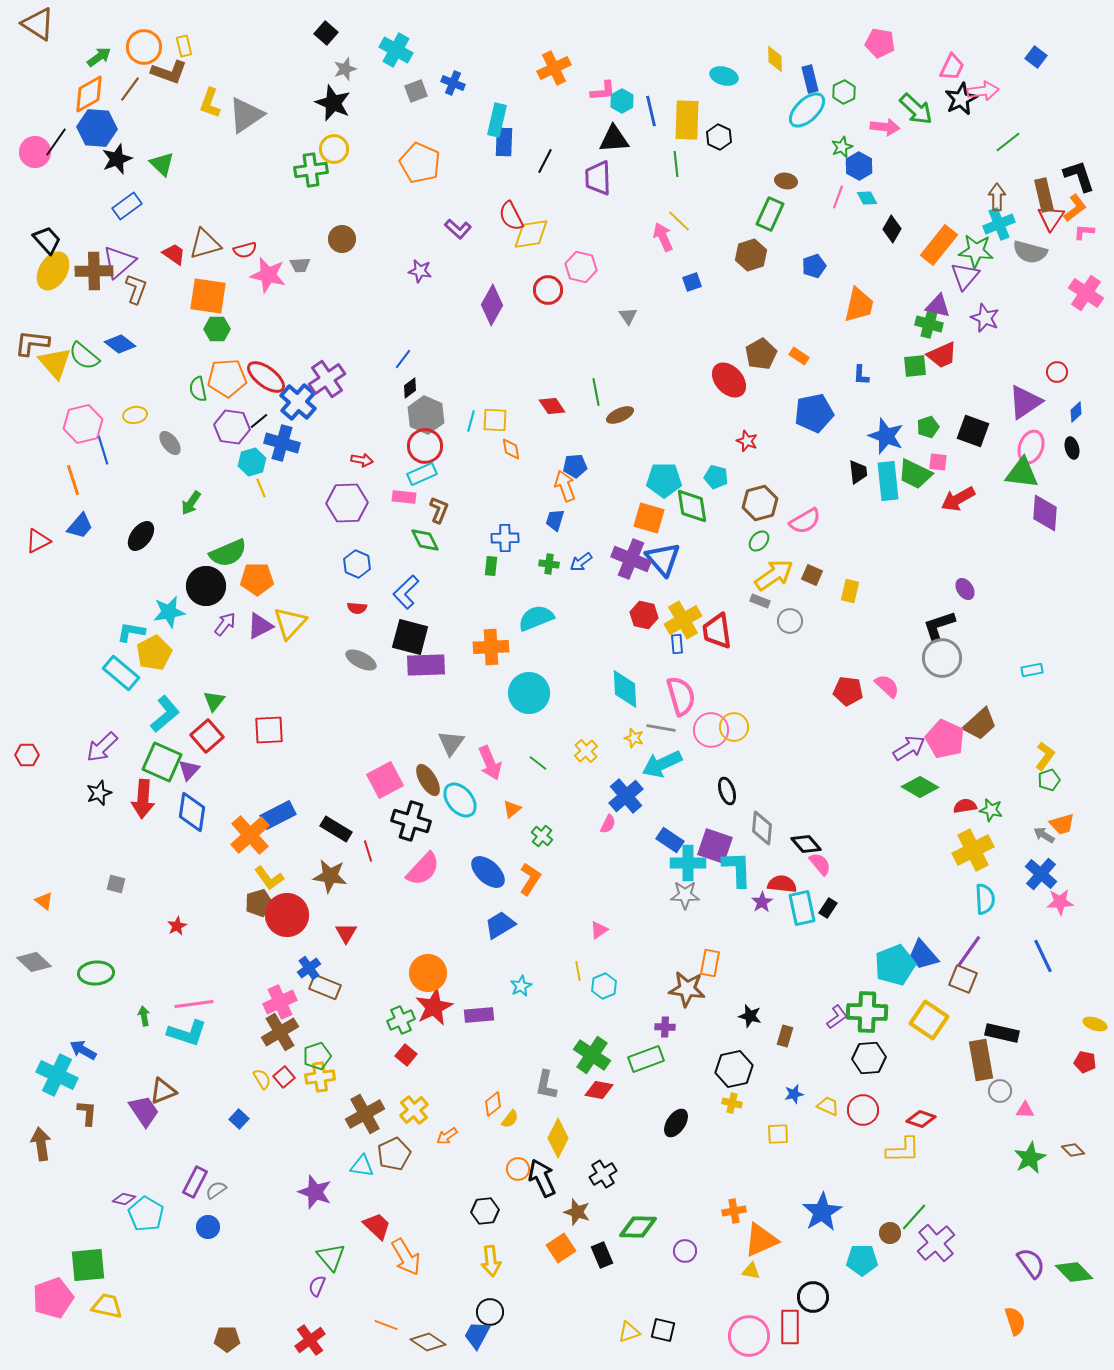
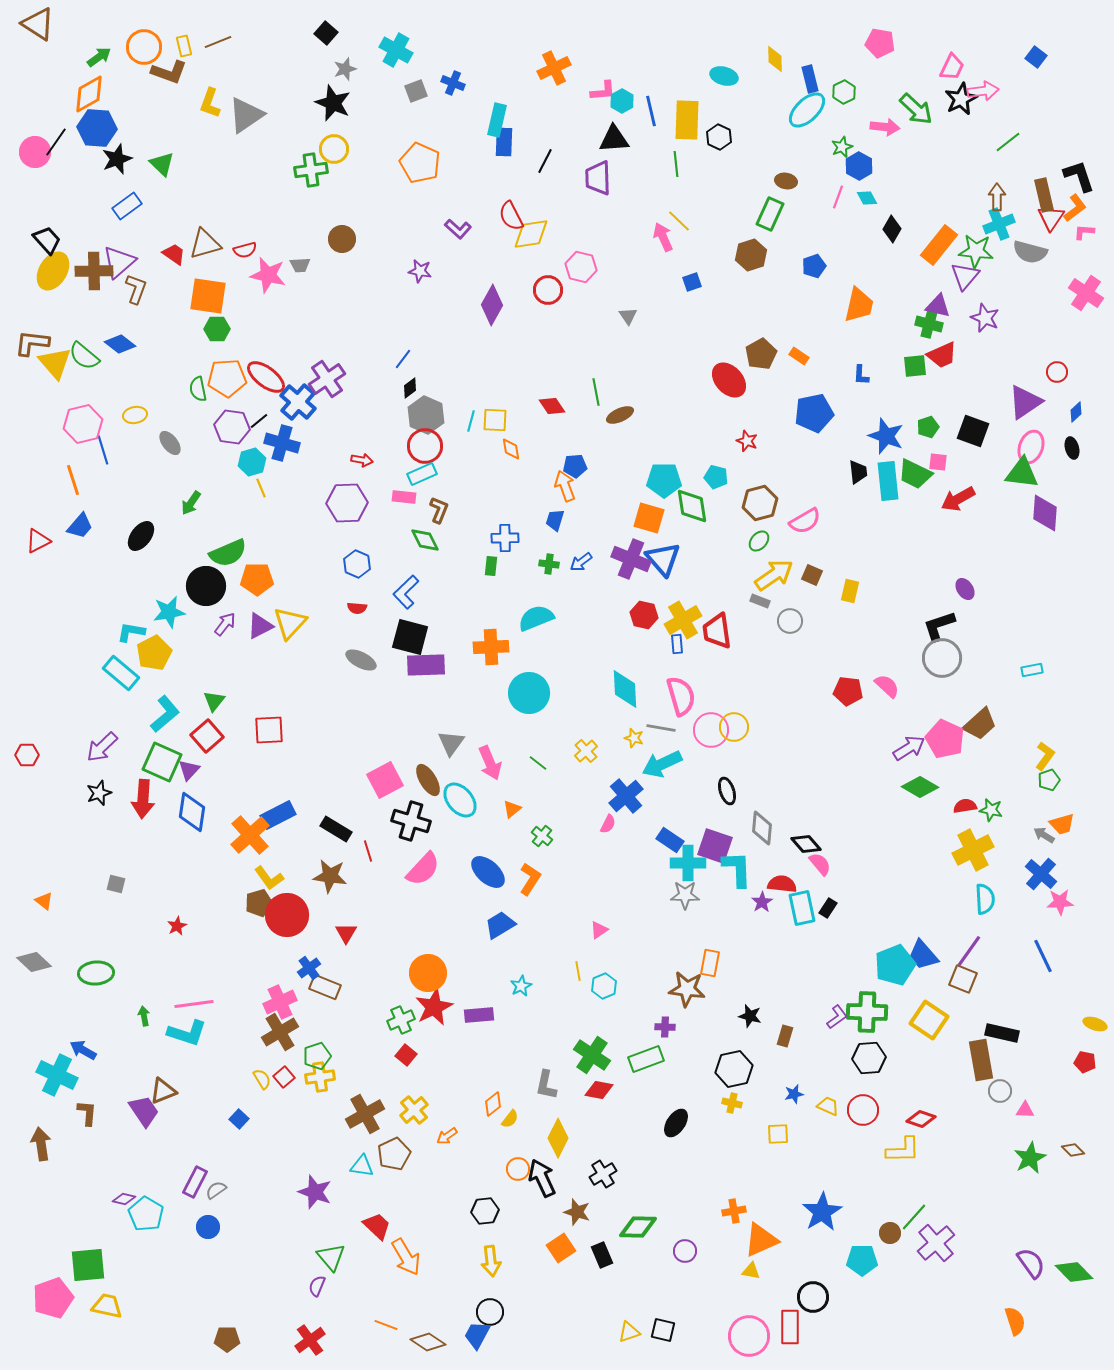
brown line at (130, 89): moved 88 px right, 47 px up; rotated 32 degrees clockwise
